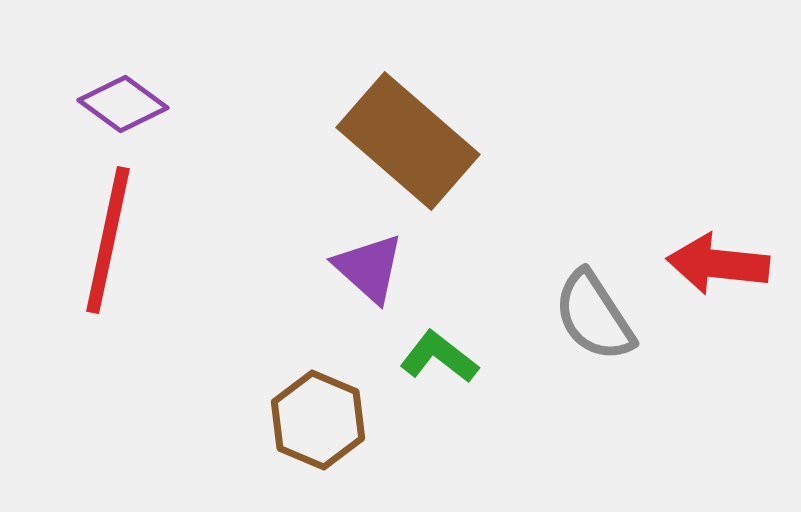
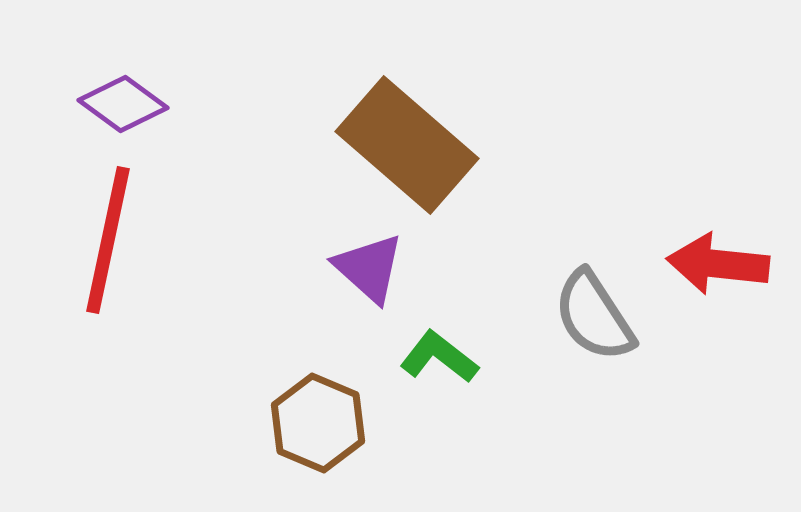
brown rectangle: moved 1 px left, 4 px down
brown hexagon: moved 3 px down
